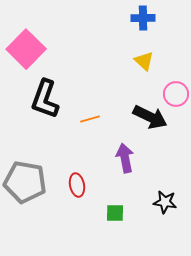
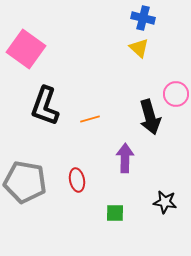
blue cross: rotated 15 degrees clockwise
pink square: rotated 9 degrees counterclockwise
yellow triangle: moved 5 px left, 13 px up
black L-shape: moved 7 px down
black arrow: rotated 48 degrees clockwise
purple arrow: rotated 12 degrees clockwise
red ellipse: moved 5 px up
